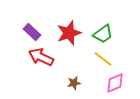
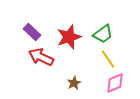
red star: moved 4 px down
yellow line: moved 5 px right; rotated 18 degrees clockwise
brown star: rotated 16 degrees counterclockwise
